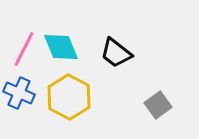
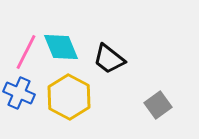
pink line: moved 2 px right, 3 px down
black trapezoid: moved 7 px left, 6 px down
